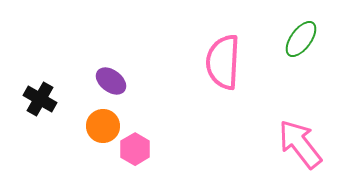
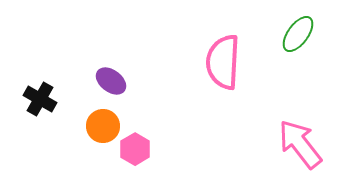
green ellipse: moved 3 px left, 5 px up
